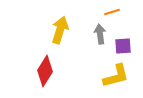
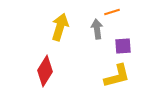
yellow arrow: moved 3 px up
gray arrow: moved 3 px left, 5 px up
yellow L-shape: moved 1 px right
